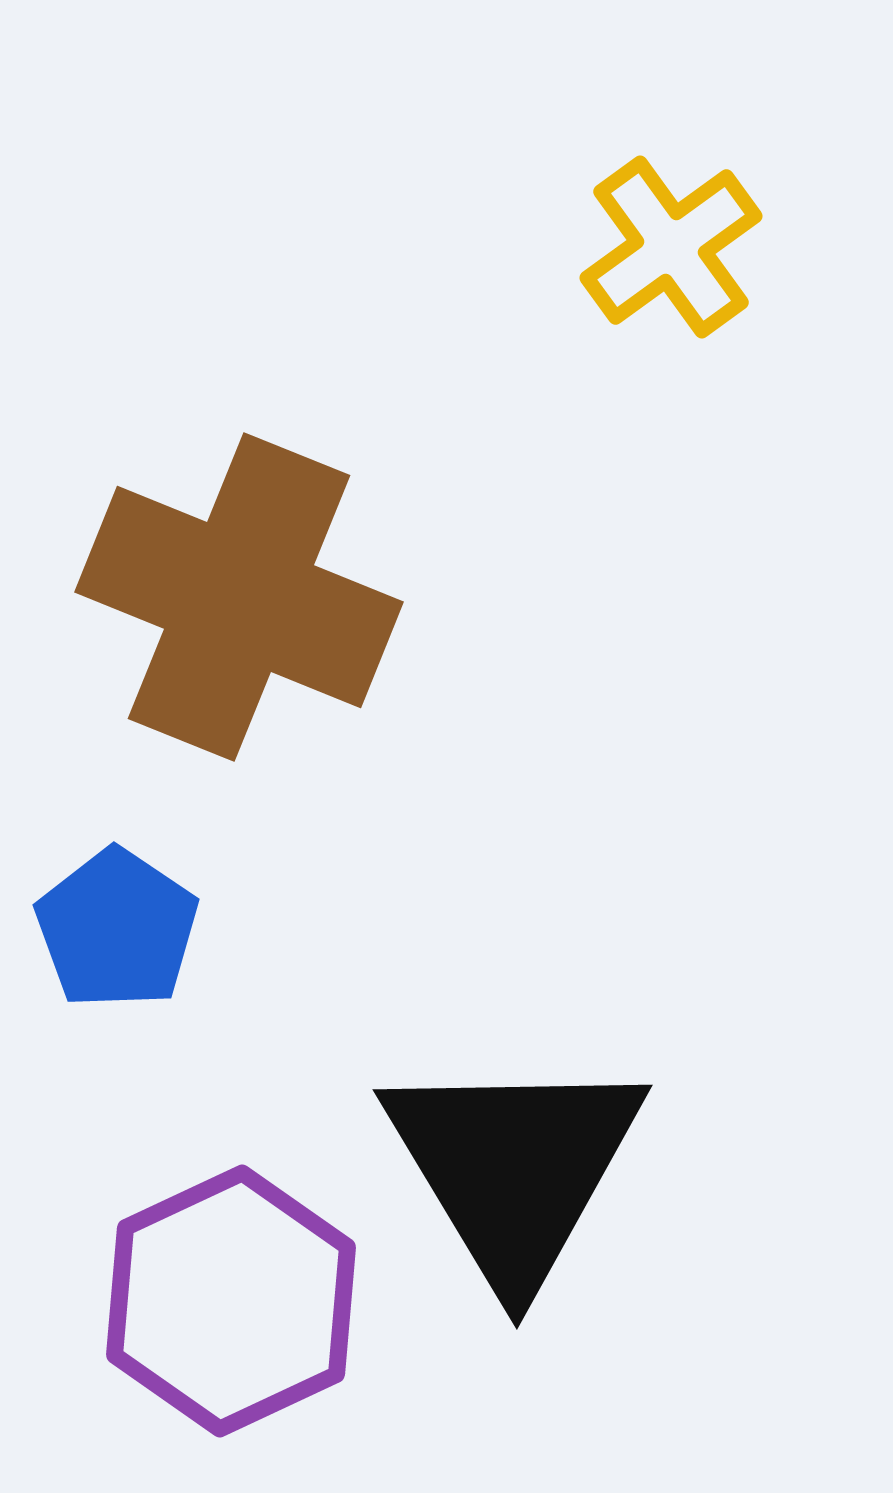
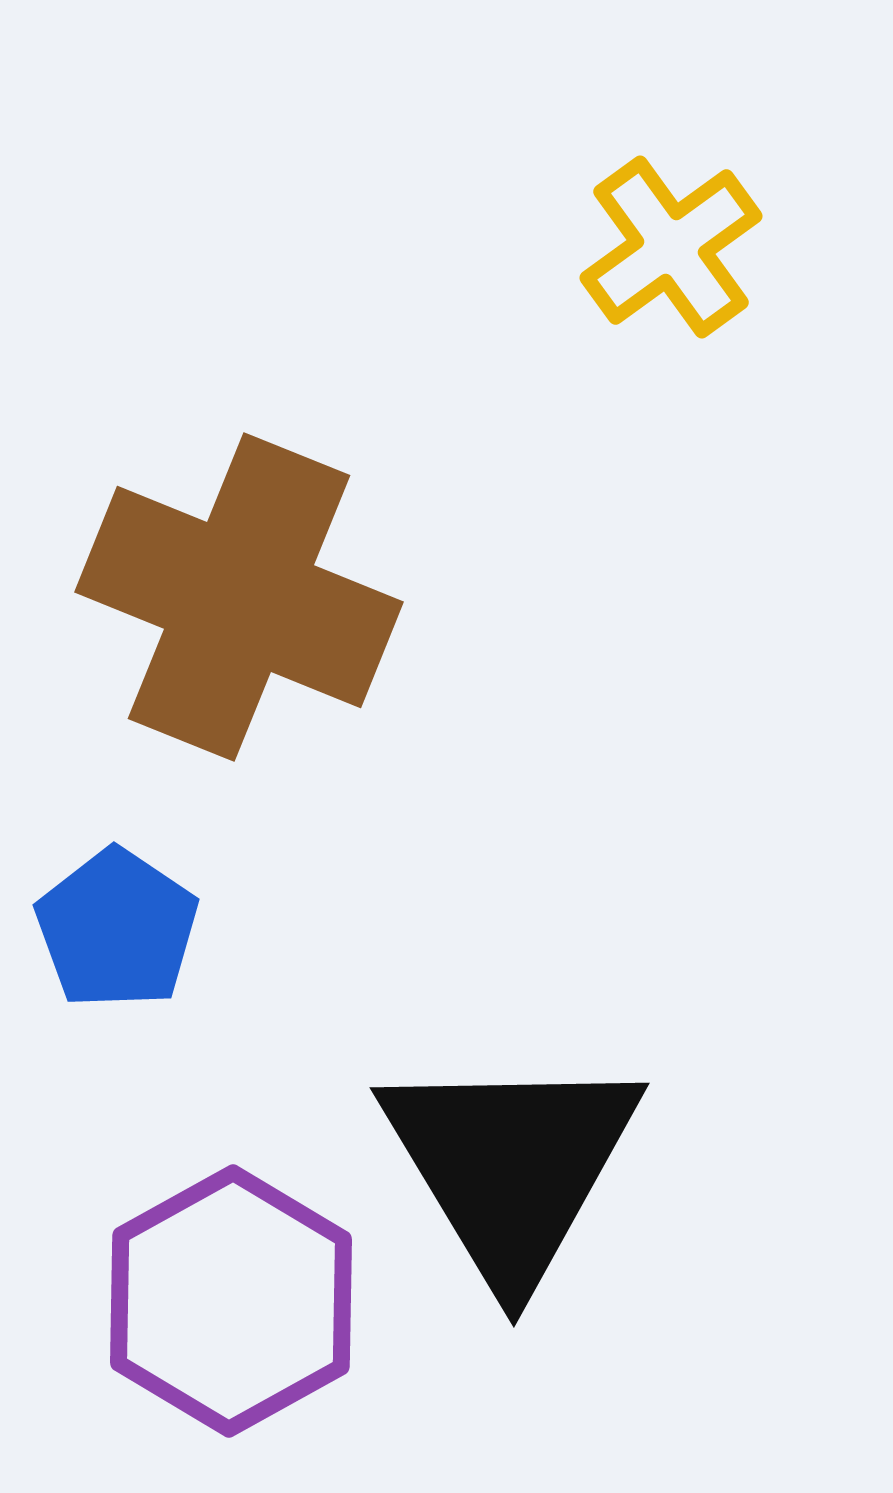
black triangle: moved 3 px left, 2 px up
purple hexagon: rotated 4 degrees counterclockwise
